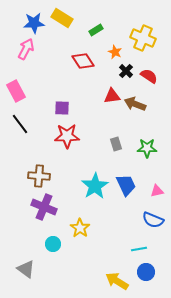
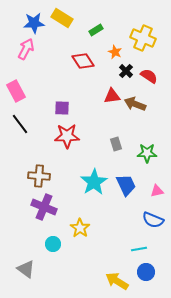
green star: moved 5 px down
cyan star: moved 1 px left, 4 px up
